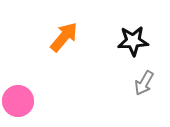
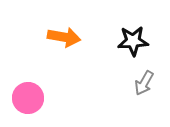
orange arrow: rotated 60 degrees clockwise
pink circle: moved 10 px right, 3 px up
